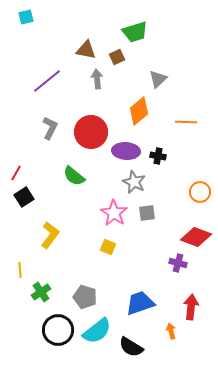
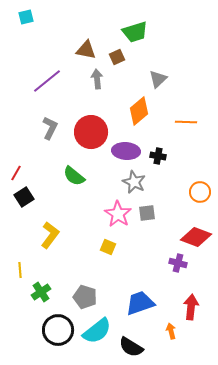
pink star: moved 4 px right, 1 px down
